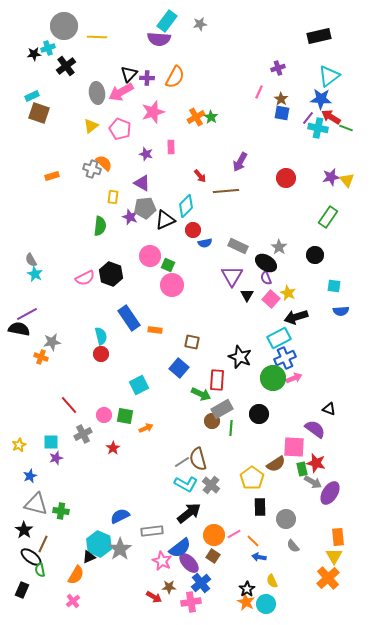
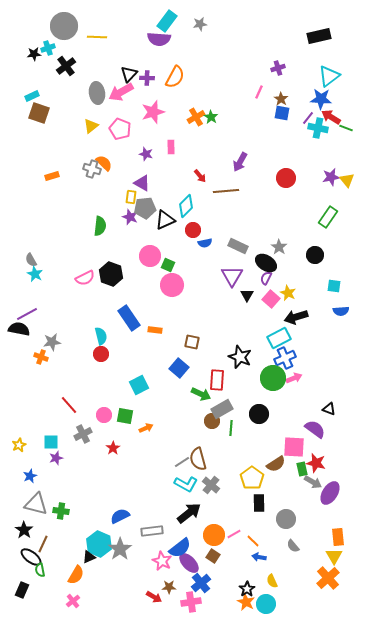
yellow rectangle at (113, 197): moved 18 px right
purple semicircle at (266, 278): rotated 48 degrees clockwise
black rectangle at (260, 507): moved 1 px left, 4 px up
